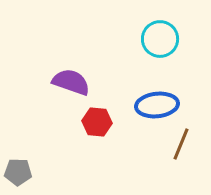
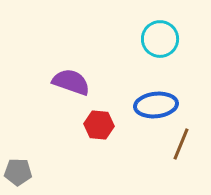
blue ellipse: moved 1 px left
red hexagon: moved 2 px right, 3 px down
